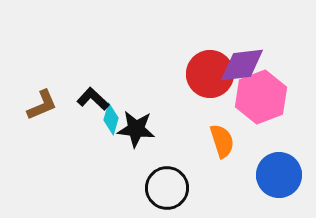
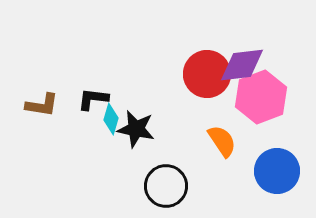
red circle: moved 3 px left
black L-shape: rotated 36 degrees counterclockwise
brown L-shape: rotated 32 degrees clockwise
black star: rotated 6 degrees clockwise
orange semicircle: rotated 16 degrees counterclockwise
blue circle: moved 2 px left, 4 px up
black circle: moved 1 px left, 2 px up
